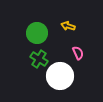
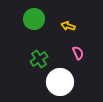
green circle: moved 3 px left, 14 px up
green cross: rotated 24 degrees clockwise
white circle: moved 6 px down
